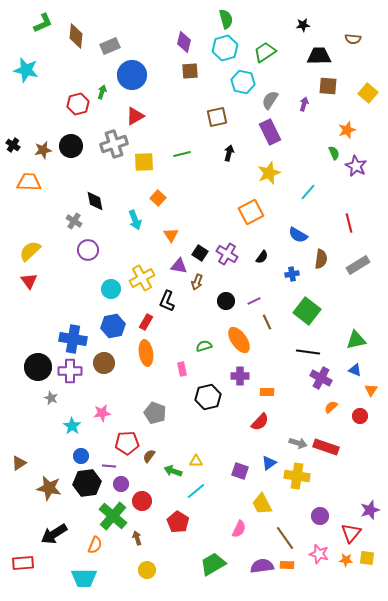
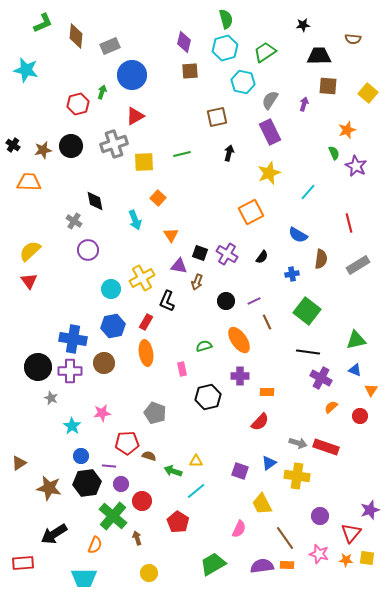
black square at (200, 253): rotated 14 degrees counterclockwise
brown semicircle at (149, 456): rotated 72 degrees clockwise
yellow circle at (147, 570): moved 2 px right, 3 px down
